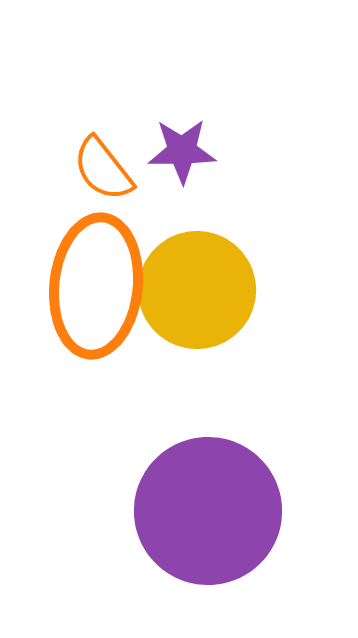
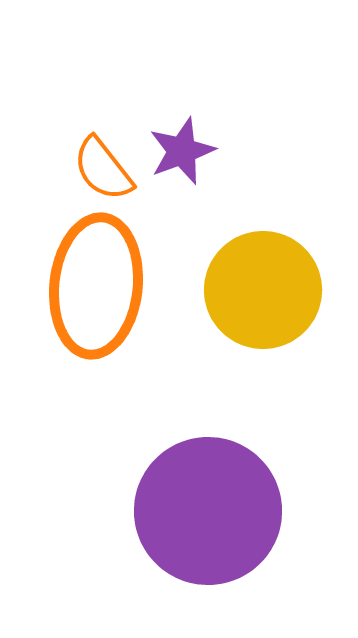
purple star: rotated 20 degrees counterclockwise
yellow circle: moved 66 px right
